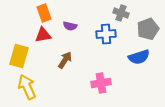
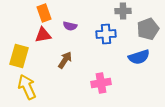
gray cross: moved 2 px right, 2 px up; rotated 21 degrees counterclockwise
